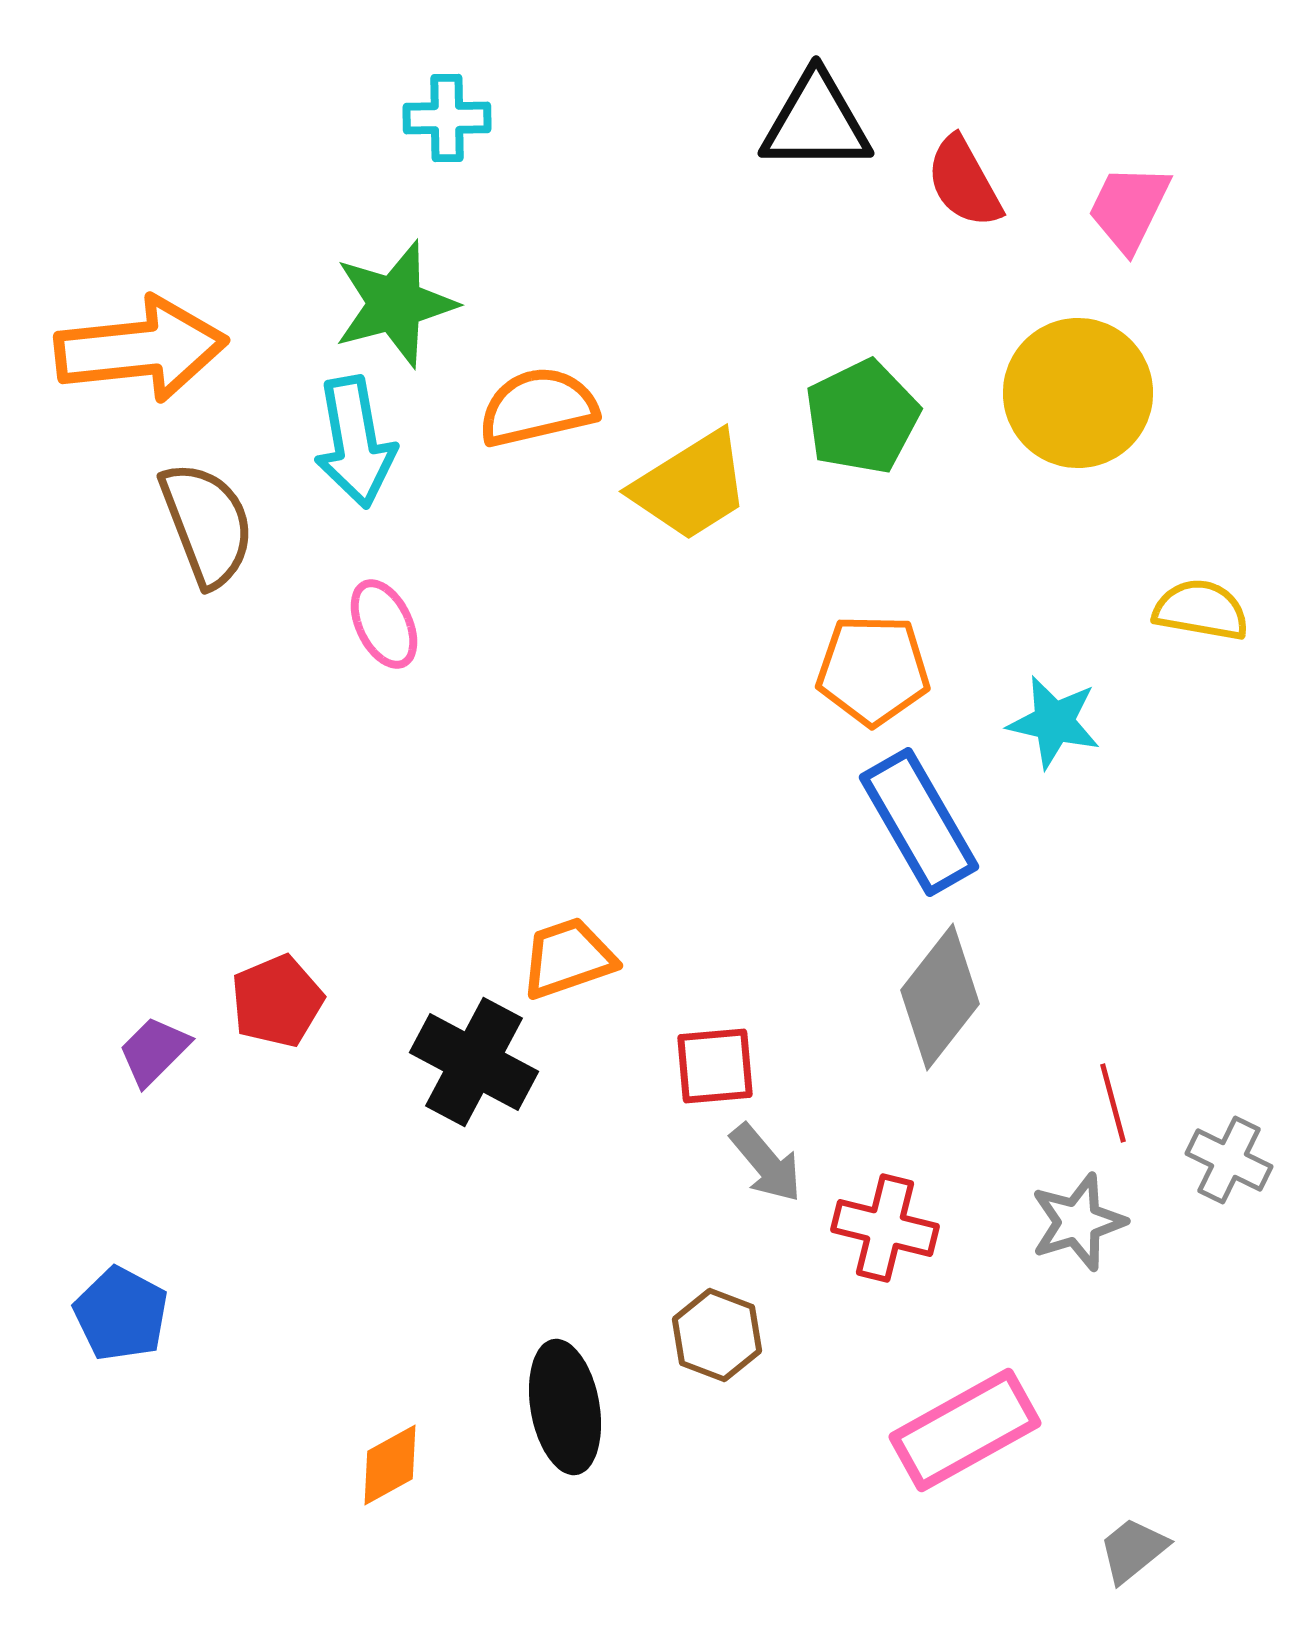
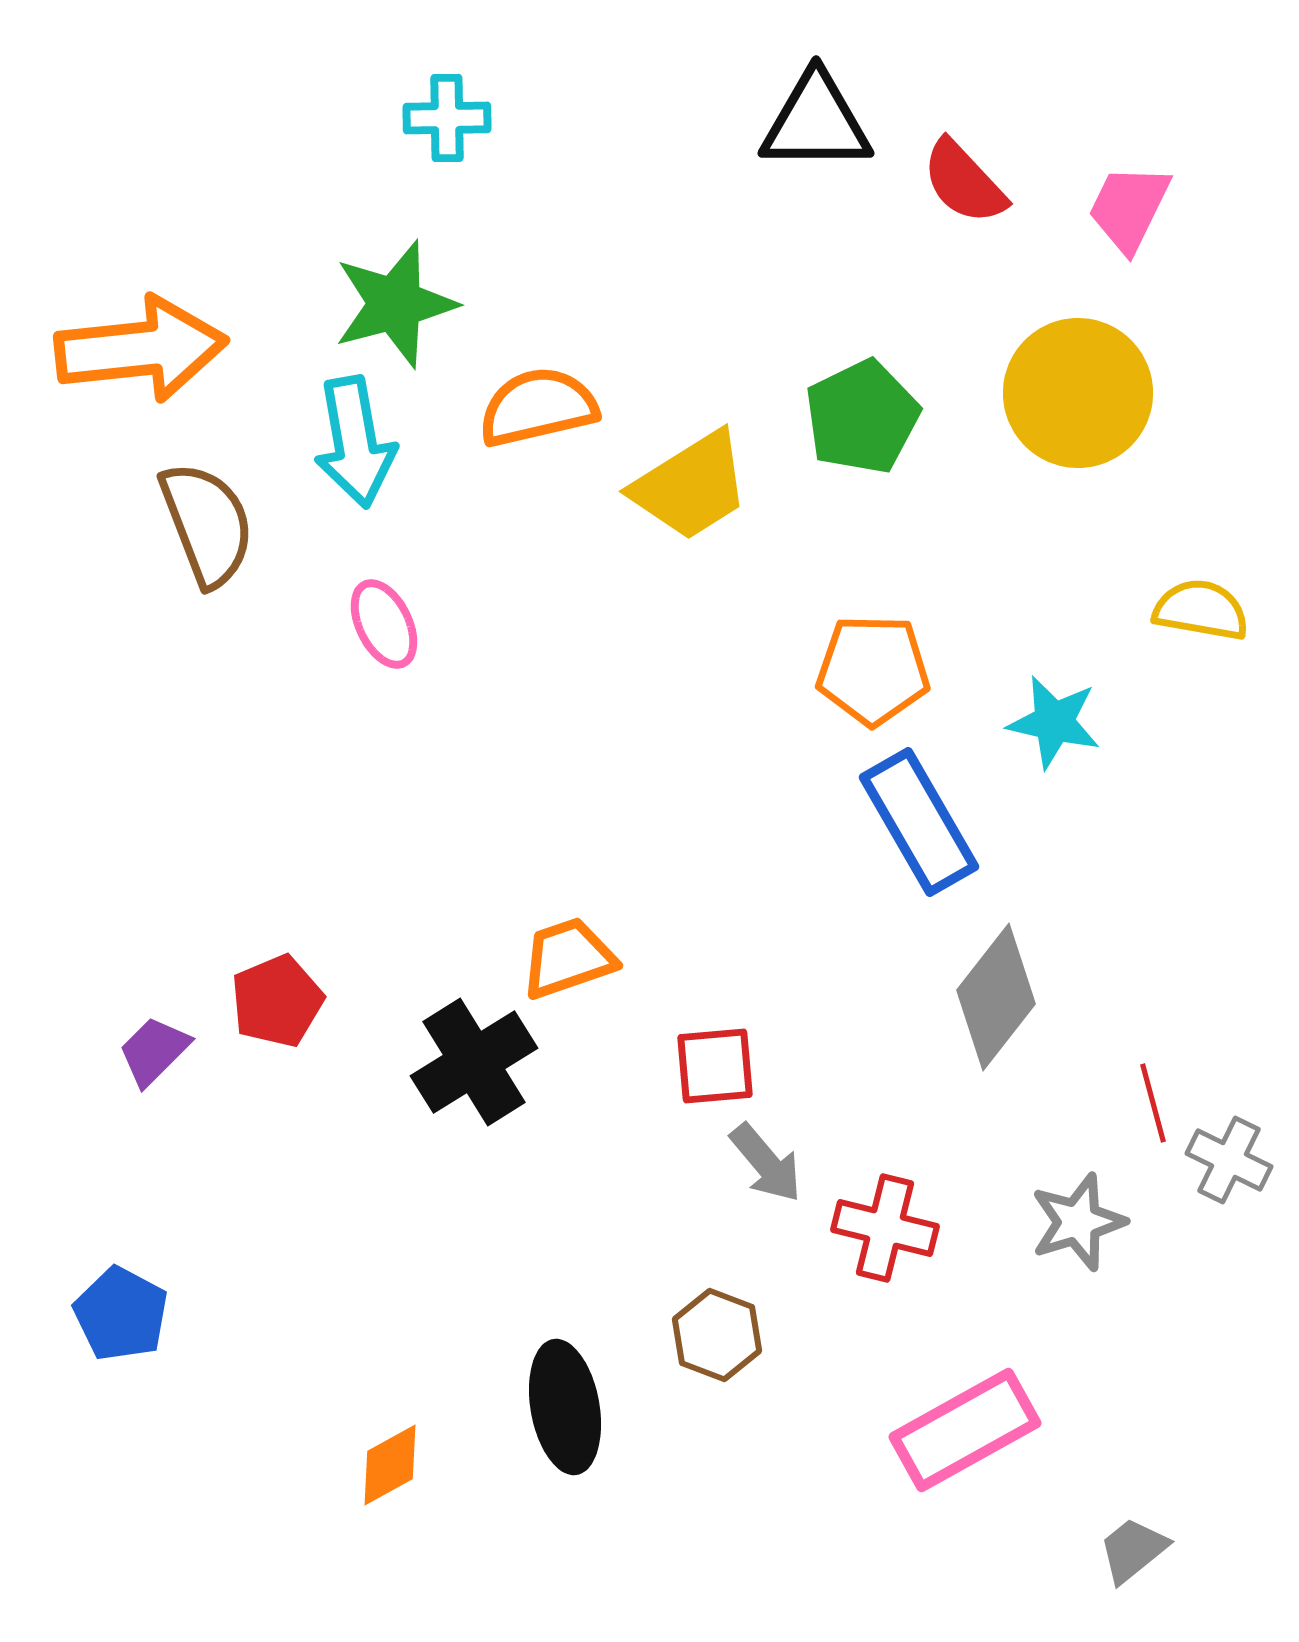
red semicircle: rotated 14 degrees counterclockwise
gray diamond: moved 56 px right
black cross: rotated 30 degrees clockwise
red line: moved 40 px right
